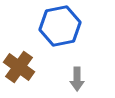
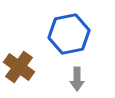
blue hexagon: moved 9 px right, 8 px down
